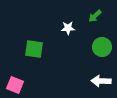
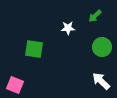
white arrow: rotated 42 degrees clockwise
